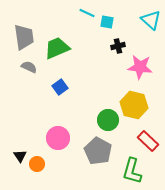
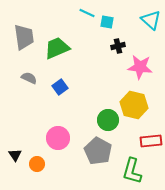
gray semicircle: moved 11 px down
red rectangle: moved 3 px right; rotated 50 degrees counterclockwise
black triangle: moved 5 px left, 1 px up
